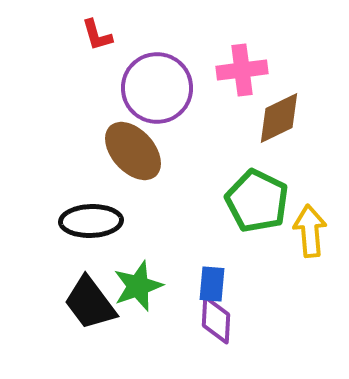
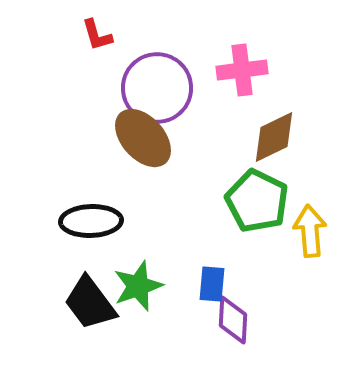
brown diamond: moved 5 px left, 19 px down
brown ellipse: moved 10 px right, 13 px up
purple diamond: moved 17 px right
